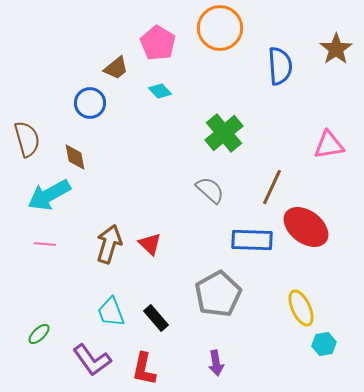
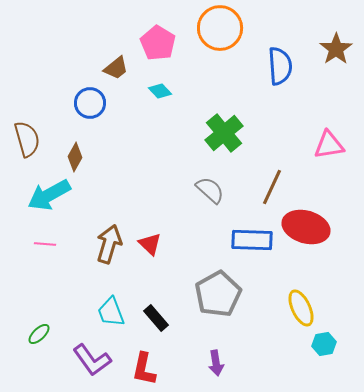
brown diamond: rotated 40 degrees clockwise
red ellipse: rotated 21 degrees counterclockwise
